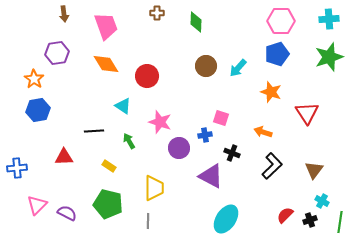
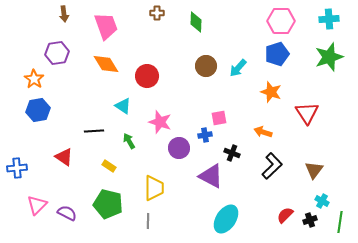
pink square at (221, 118): moved 2 px left; rotated 28 degrees counterclockwise
red triangle at (64, 157): rotated 36 degrees clockwise
